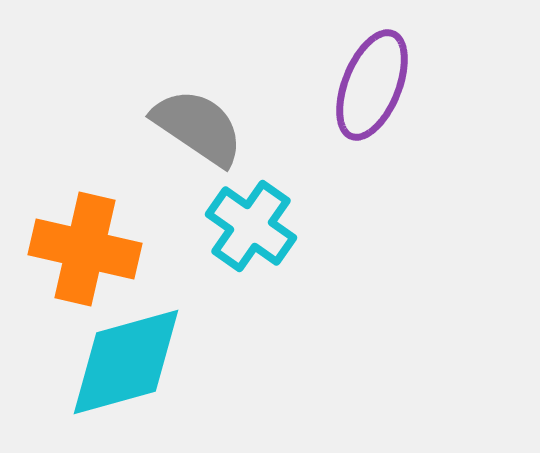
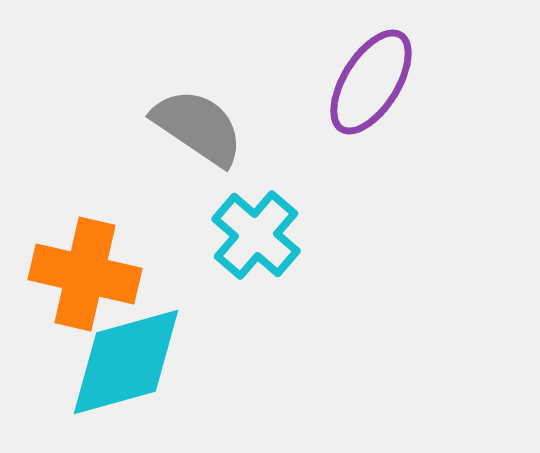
purple ellipse: moved 1 px left, 3 px up; rotated 10 degrees clockwise
cyan cross: moved 5 px right, 9 px down; rotated 6 degrees clockwise
orange cross: moved 25 px down
